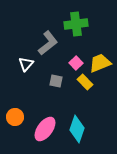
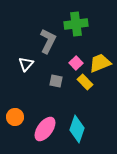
gray L-shape: moved 2 px up; rotated 25 degrees counterclockwise
